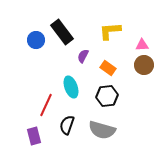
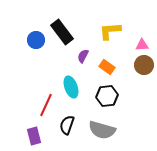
orange rectangle: moved 1 px left, 1 px up
